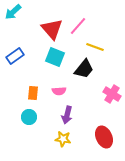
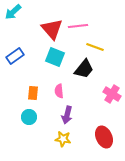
pink line: rotated 42 degrees clockwise
pink semicircle: rotated 88 degrees clockwise
